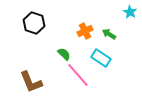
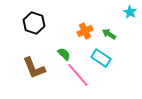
brown L-shape: moved 3 px right, 14 px up
